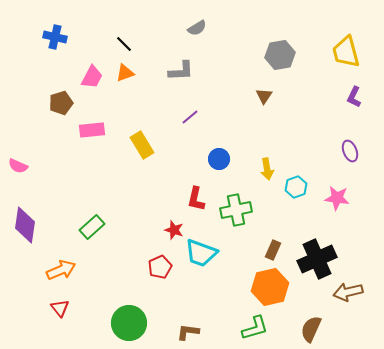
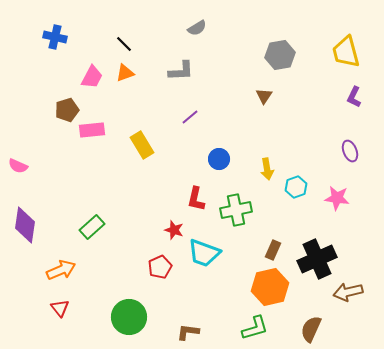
brown pentagon: moved 6 px right, 7 px down
cyan trapezoid: moved 3 px right
green circle: moved 6 px up
